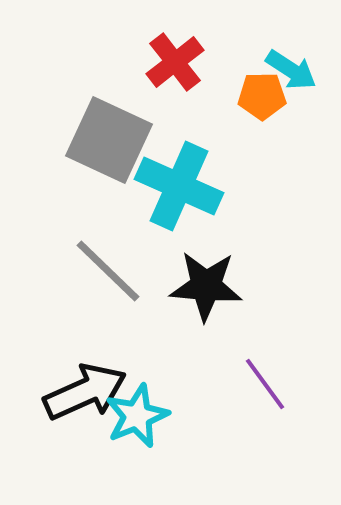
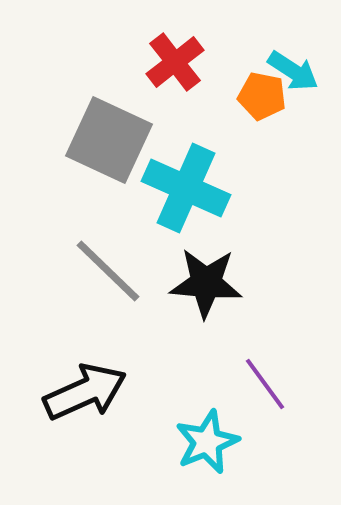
cyan arrow: moved 2 px right, 1 px down
orange pentagon: rotated 12 degrees clockwise
cyan cross: moved 7 px right, 2 px down
black star: moved 3 px up
cyan star: moved 70 px right, 26 px down
